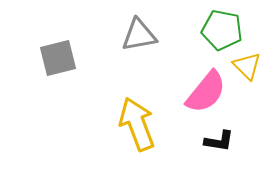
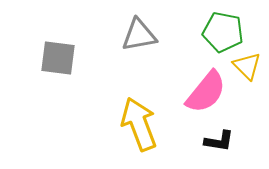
green pentagon: moved 1 px right, 2 px down
gray square: rotated 21 degrees clockwise
yellow arrow: moved 2 px right
